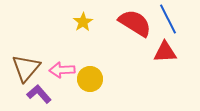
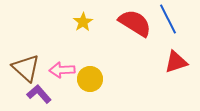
red triangle: moved 11 px right, 10 px down; rotated 15 degrees counterclockwise
brown triangle: rotated 28 degrees counterclockwise
